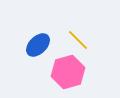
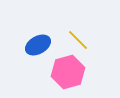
blue ellipse: rotated 15 degrees clockwise
